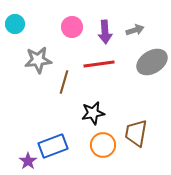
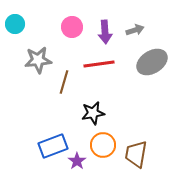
brown trapezoid: moved 21 px down
purple star: moved 49 px right
